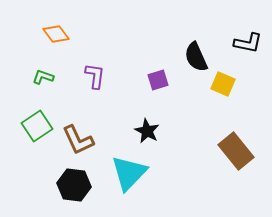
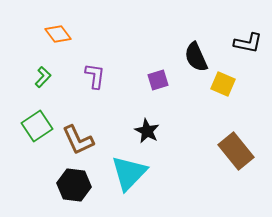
orange diamond: moved 2 px right
green L-shape: rotated 115 degrees clockwise
